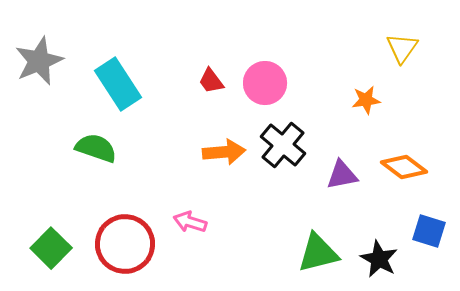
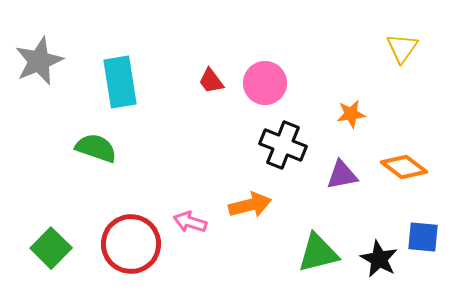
cyan rectangle: moved 2 px right, 2 px up; rotated 24 degrees clockwise
orange star: moved 15 px left, 14 px down
black cross: rotated 18 degrees counterclockwise
orange arrow: moved 26 px right, 53 px down; rotated 9 degrees counterclockwise
blue square: moved 6 px left, 6 px down; rotated 12 degrees counterclockwise
red circle: moved 6 px right
